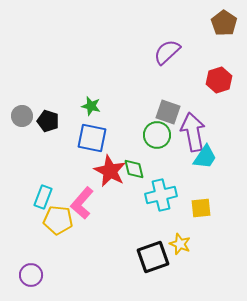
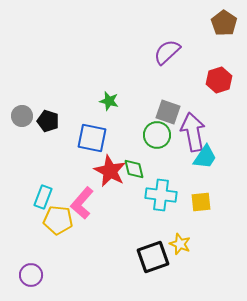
green star: moved 18 px right, 5 px up
cyan cross: rotated 20 degrees clockwise
yellow square: moved 6 px up
